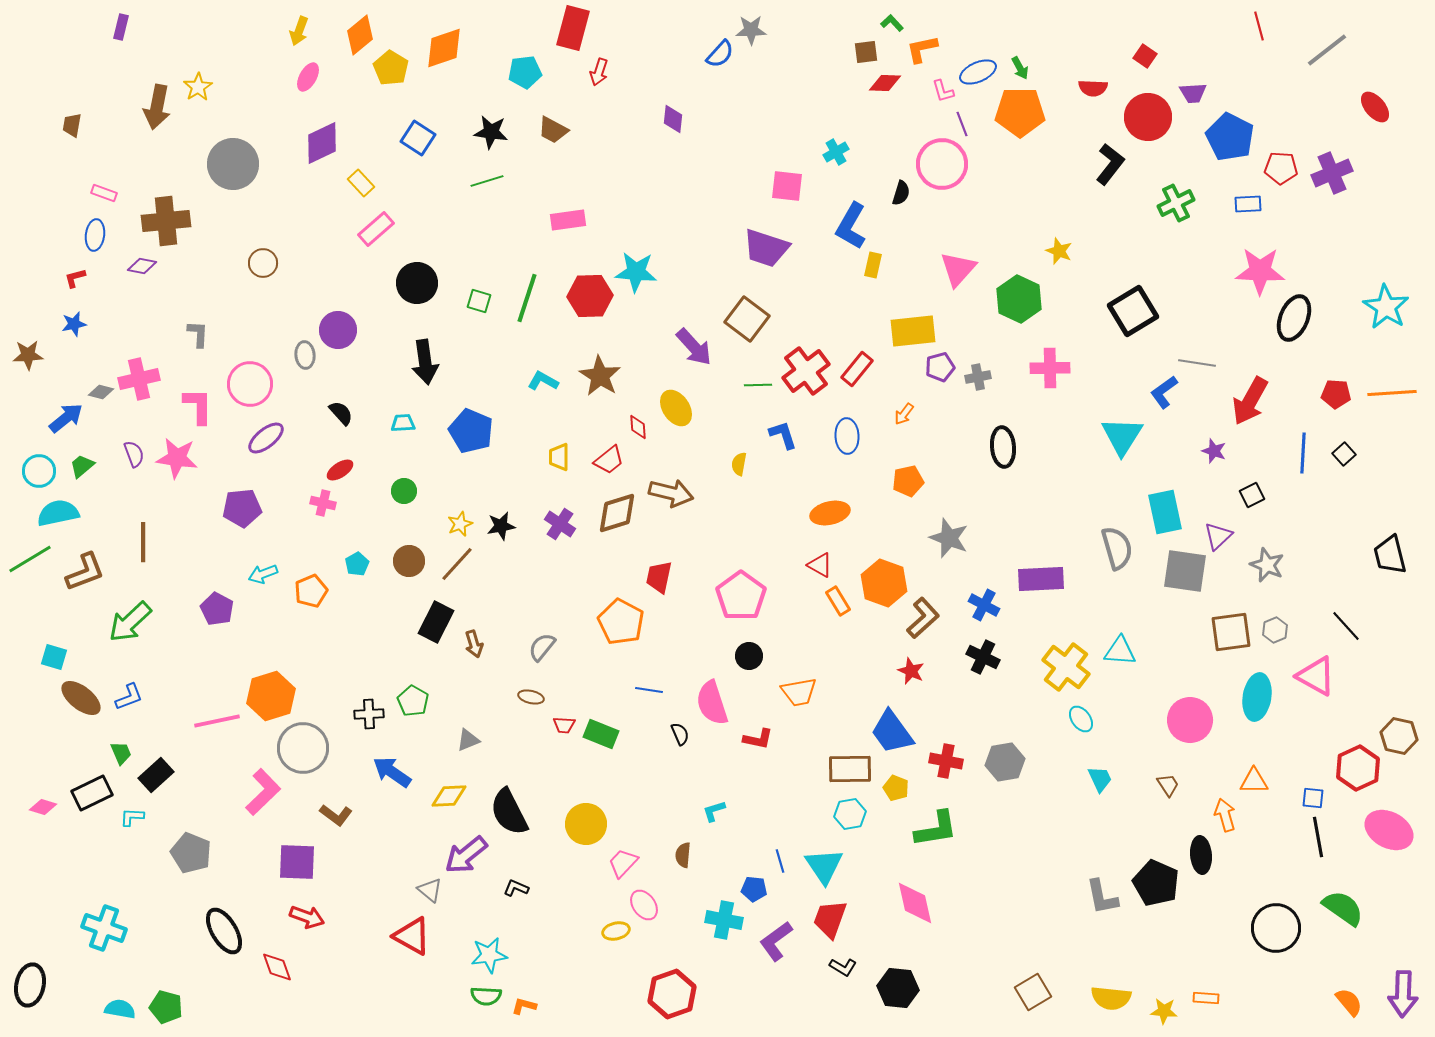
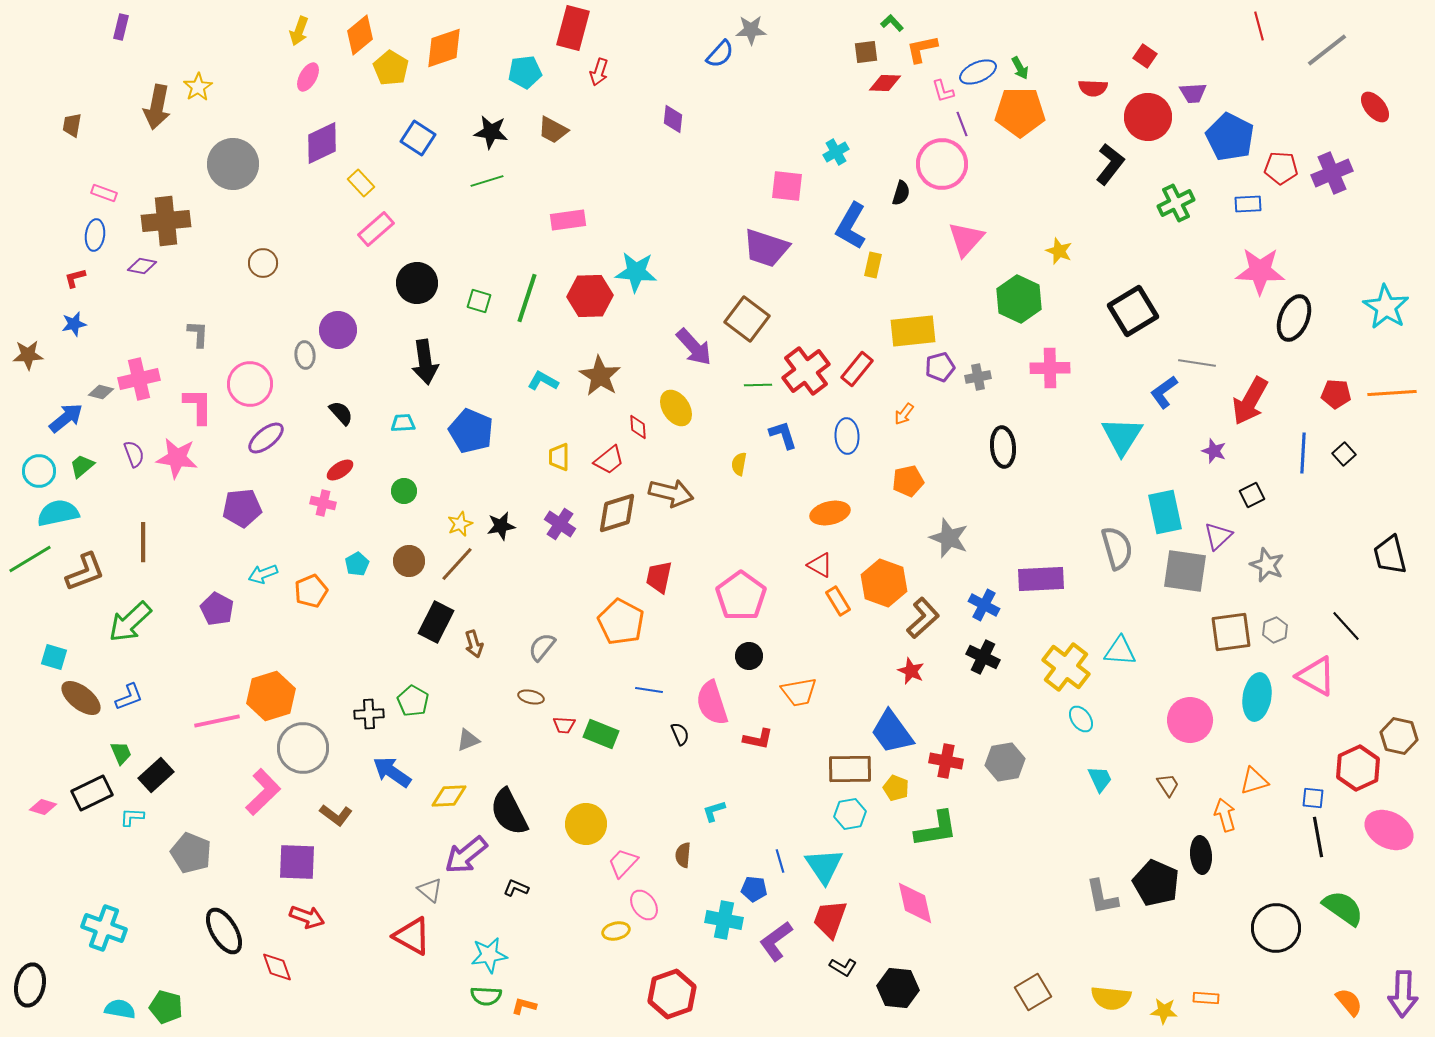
pink triangle at (958, 269): moved 8 px right, 30 px up
orange triangle at (1254, 781): rotated 16 degrees counterclockwise
